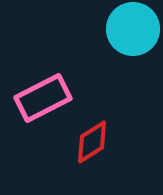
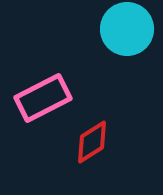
cyan circle: moved 6 px left
